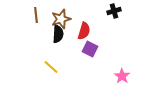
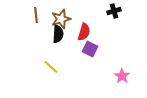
red semicircle: moved 1 px down
